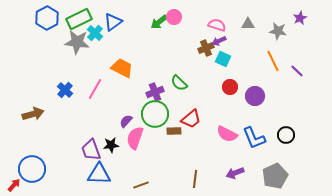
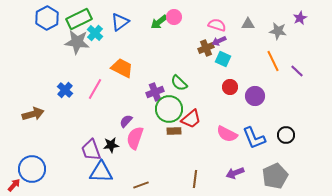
blue triangle at (113, 22): moved 7 px right
green circle at (155, 114): moved 14 px right, 5 px up
blue triangle at (99, 174): moved 2 px right, 2 px up
